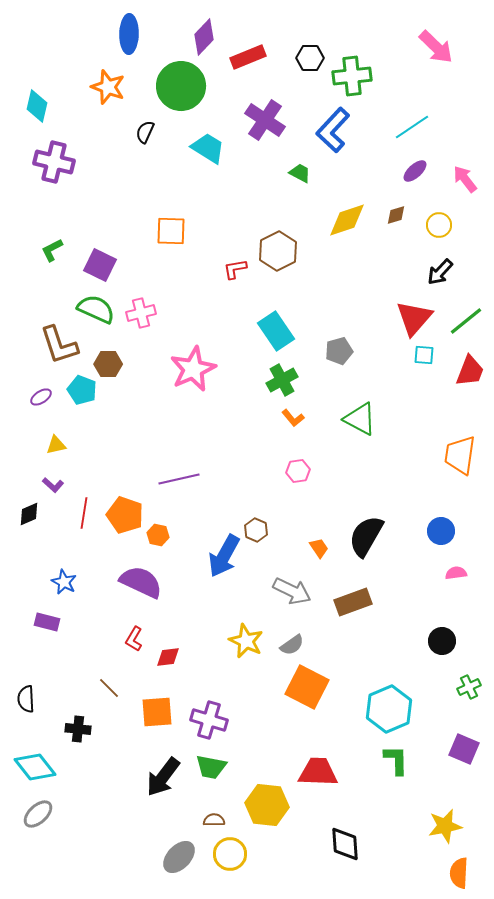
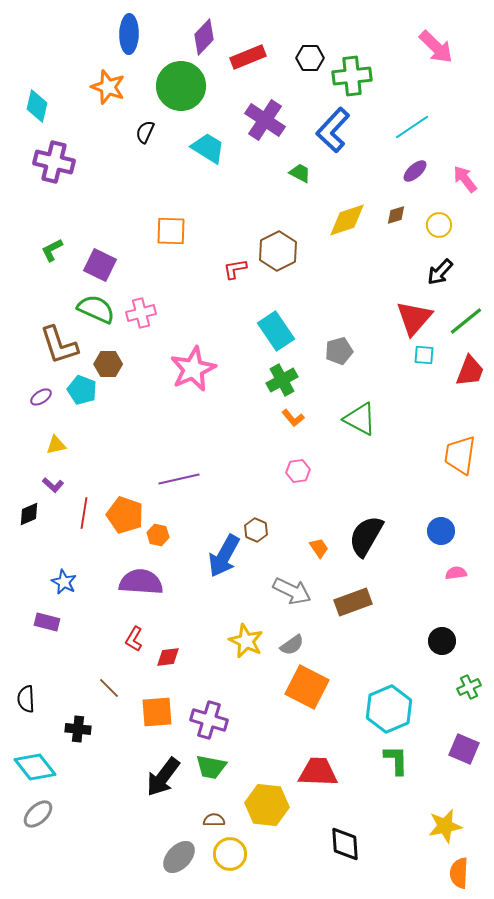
purple semicircle at (141, 582): rotated 21 degrees counterclockwise
